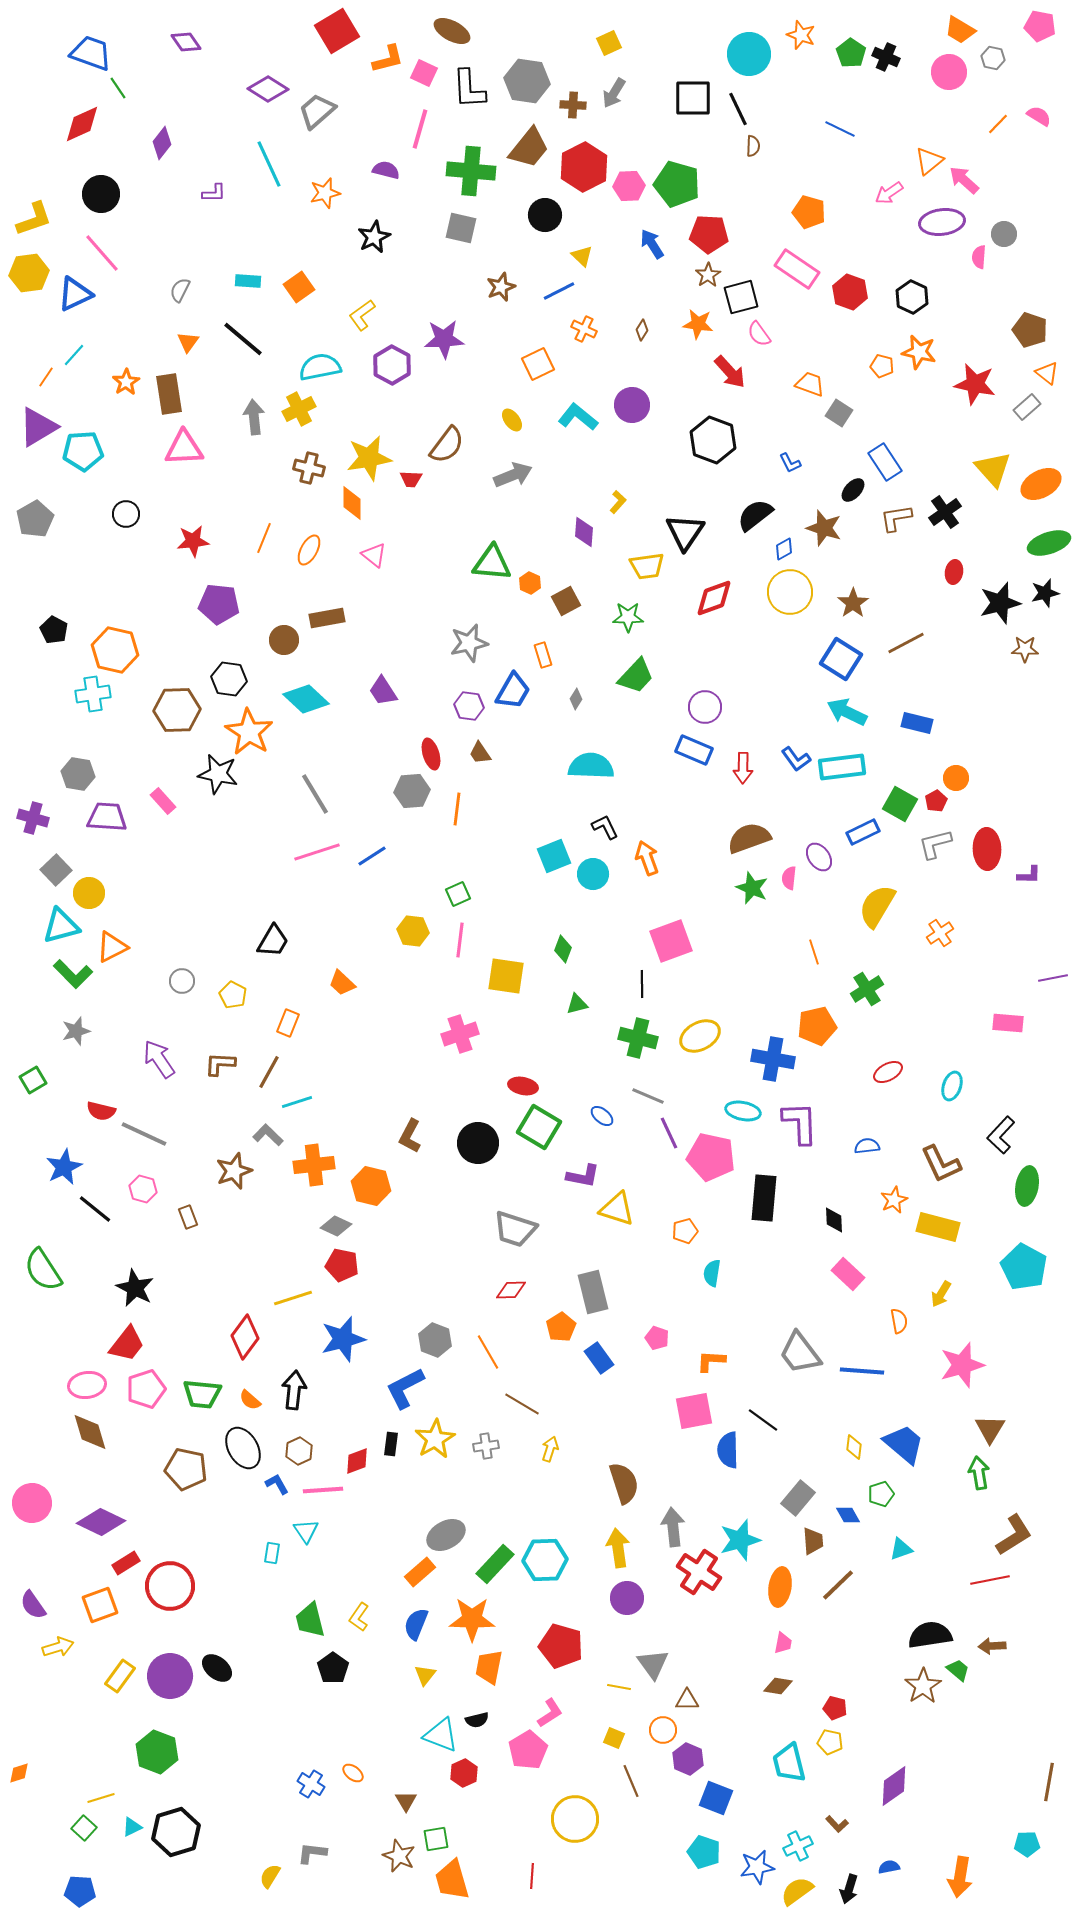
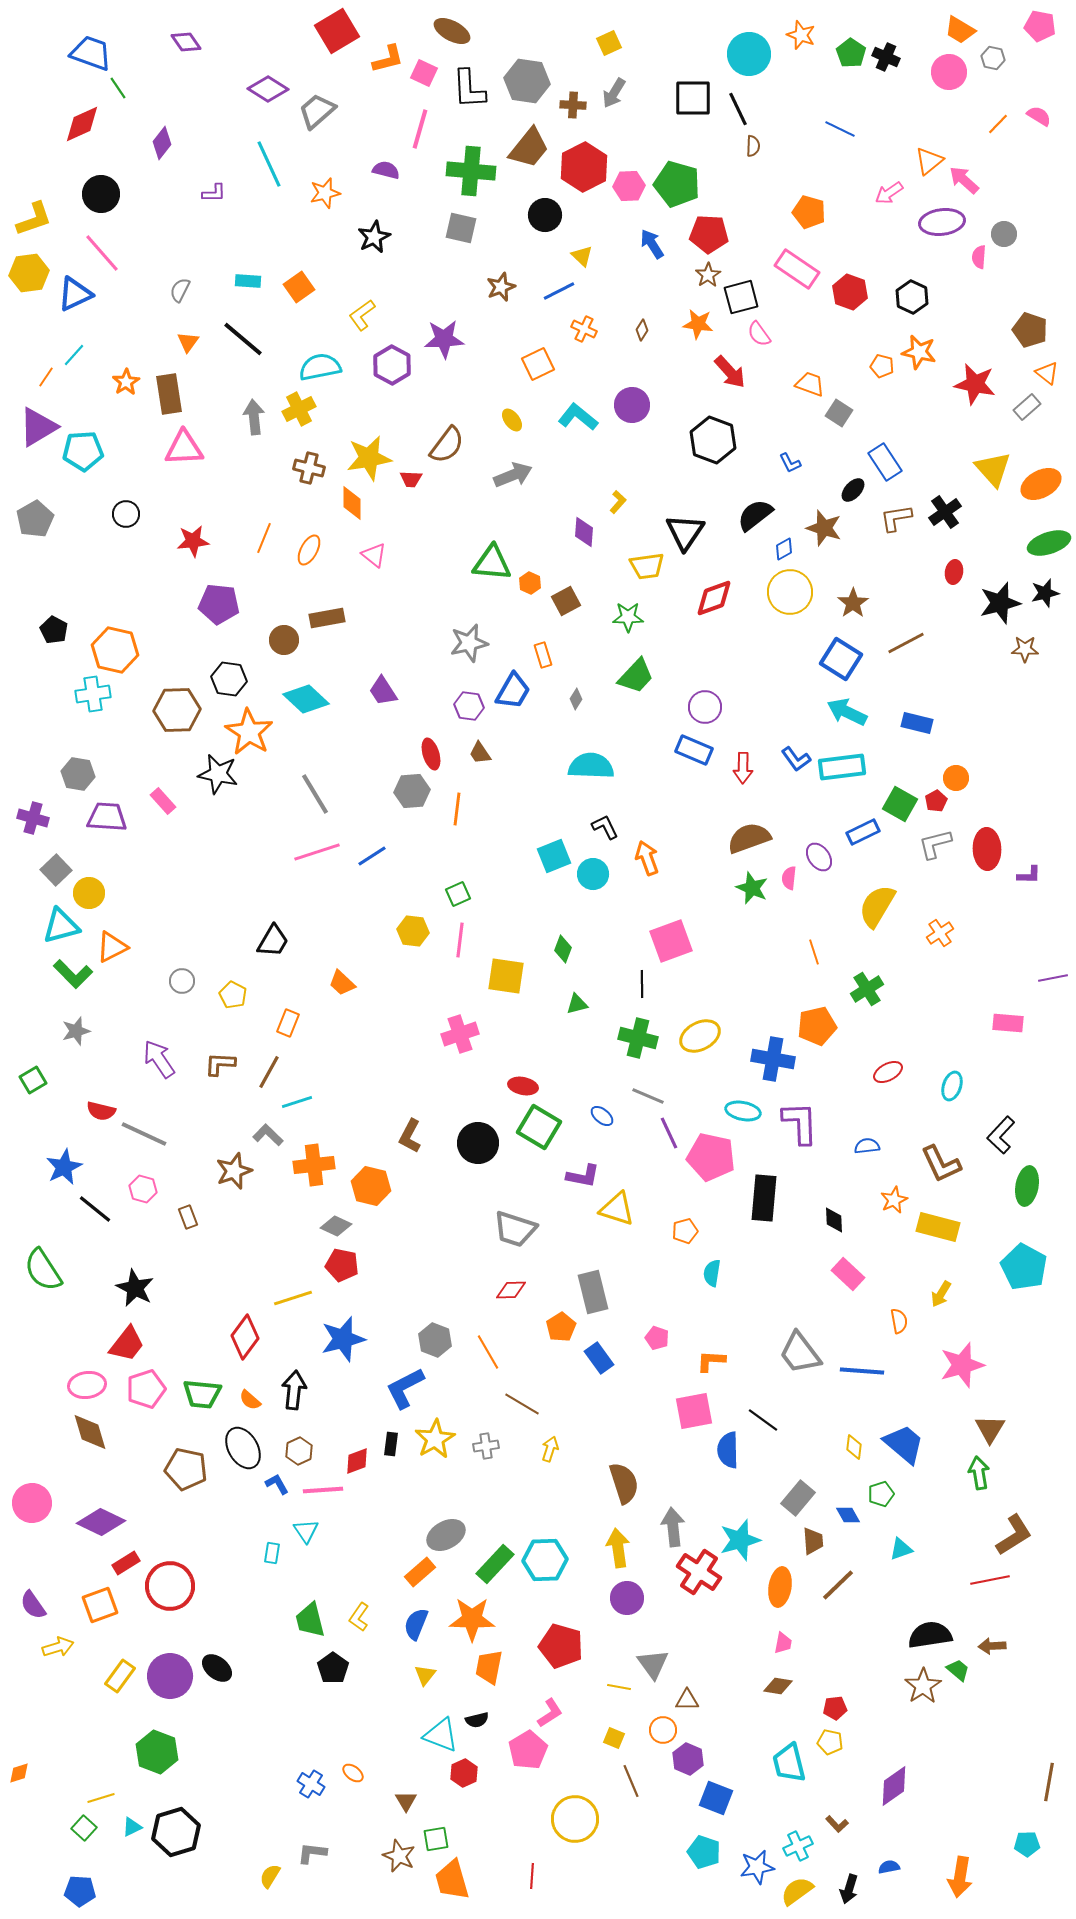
red pentagon at (835, 1708): rotated 20 degrees counterclockwise
